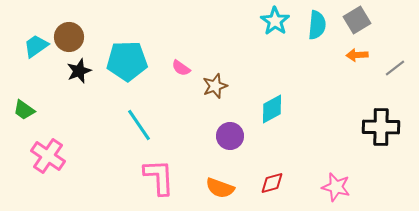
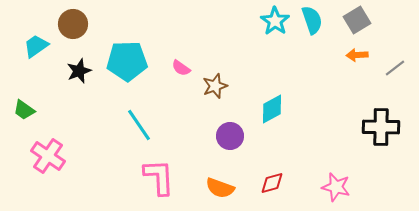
cyan semicircle: moved 5 px left, 5 px up; rotated 24 degrees counterclockwise
brown circle: moved 4 px right, 13 px up
